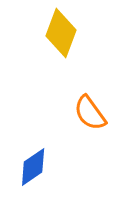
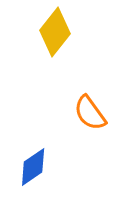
yellow diamond: moved 6 px left, 1 px up; rotated 18 degrees clockwise
